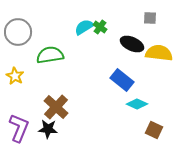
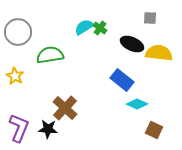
green cross: moved 1 px down
brown cross: moved 9 px right, 1 px down
